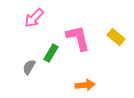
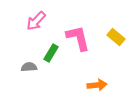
pink arrow: moved 2 px right, 3 px down
gray semicircle: rotated 56 degrees clockwise
orange arrow: moved 12 px right
